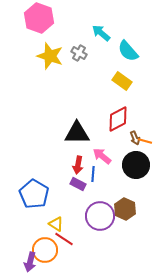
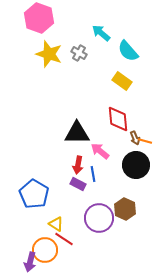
yellow star: moved 1 px left, 2 px up
red diamond: rotated 68 degrees counterclockwise
pink arrow: moved 2 px left, 5 px up
blue line: rotated 14 degrees counterclockwise
purple circle: moved 1 px left, 2 px down
